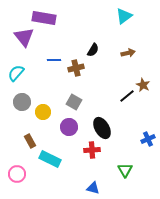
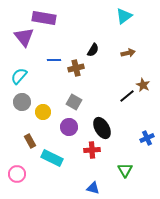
cyan semicircle: moved 3 px right, 3 px down
blue cross: moved 1 px left, 1 px up
cyan rectangle: moved 2 px right, 1 px up
